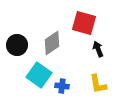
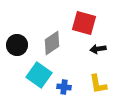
black arrow: rotated 77 degrees counterclockwise
blue cross: moved 2 px right, 1 px down
